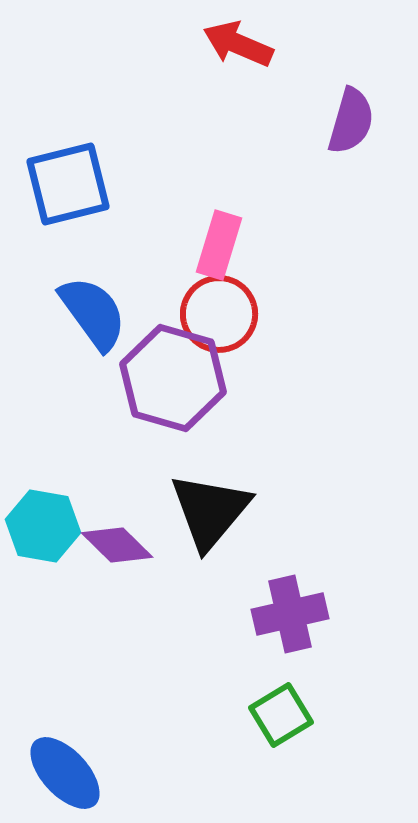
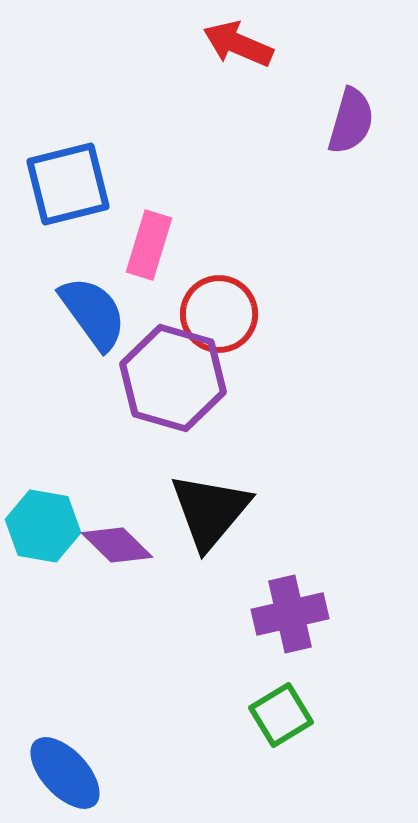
pink rectangle: moved 70 px left
